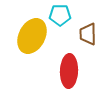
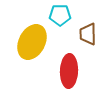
yellow ellipse: moved 6 px down
